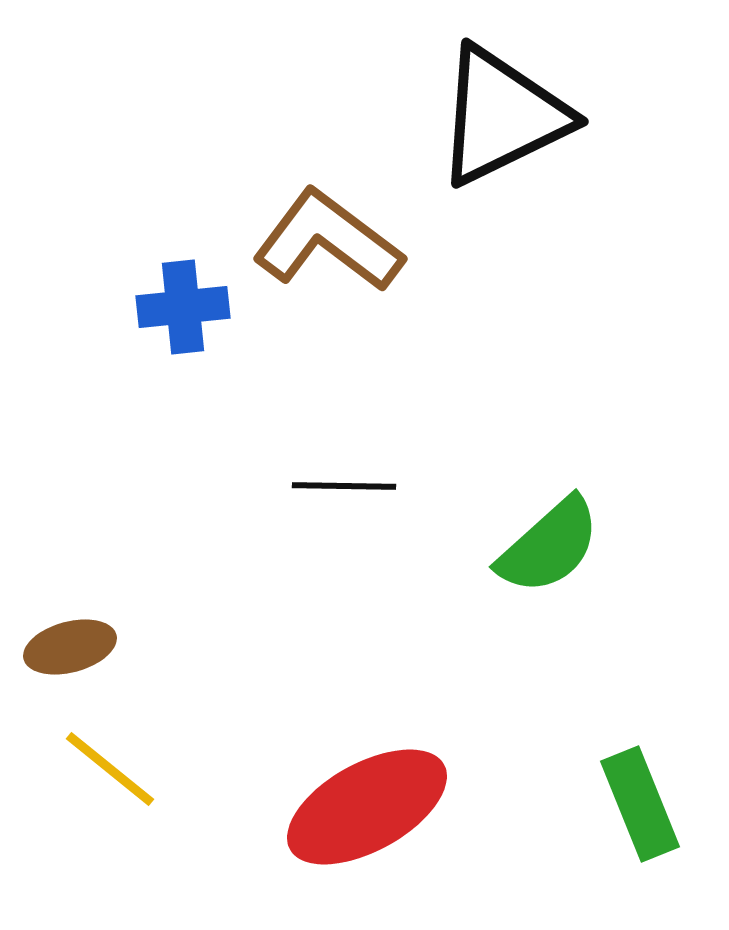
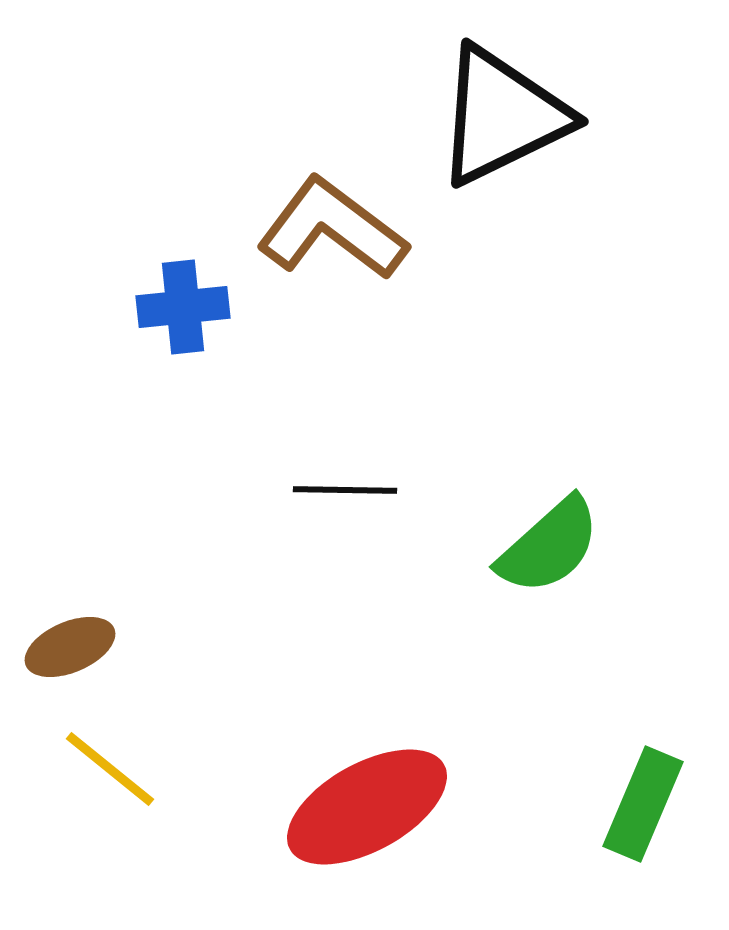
brown L-shape: moved 4 px right, 12 px up
black line: moved 1 px right, 4 px down
brown ellipse: rotated 8 degrees counterclockwise
green rectangle: moved 3 px right; rotated 45 degrees clockwise
